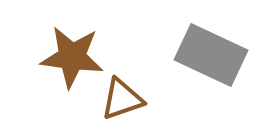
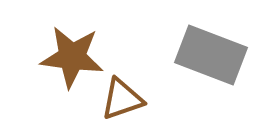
gray rectangle: rotated 4 degrees counterclockwise
